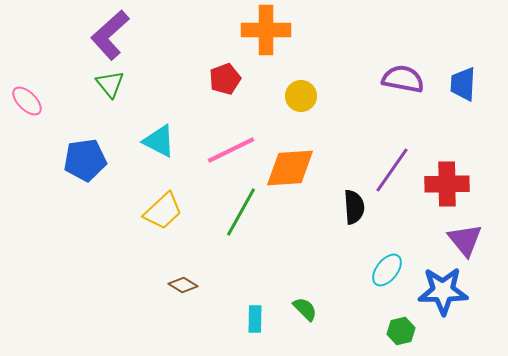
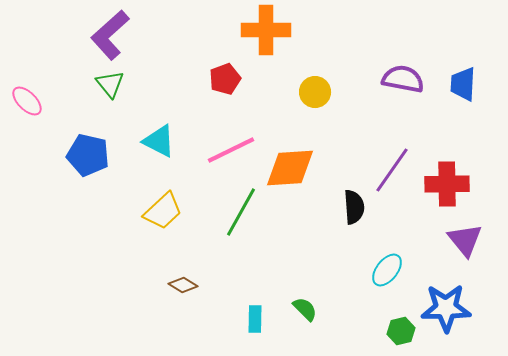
yellow circle: moved 14 px right, 4 px up
blue pentagon: moved 3 px right, 5 px up; rotated 21 degrees clockwise
blue star: moved 3 px right, 17 px down
